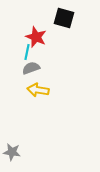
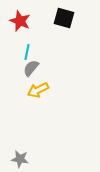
red star: moved 16 px left, 16 px up
gray semicircle: rotated 30 degrees counterclockwise
yellow arrow: rotated 35 degrees counterclockwise
gray star: moved 8 px right, 7 px down
